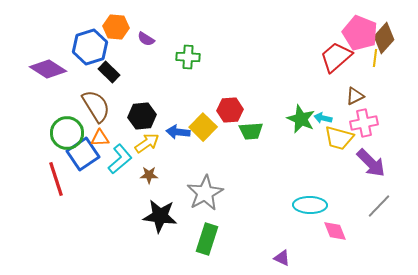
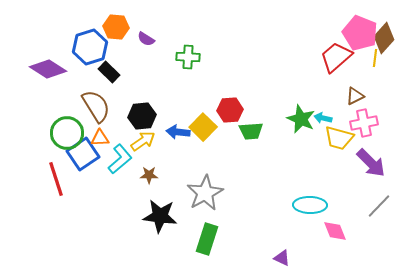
yellow arrow: moved 4 px left, 2 px up
